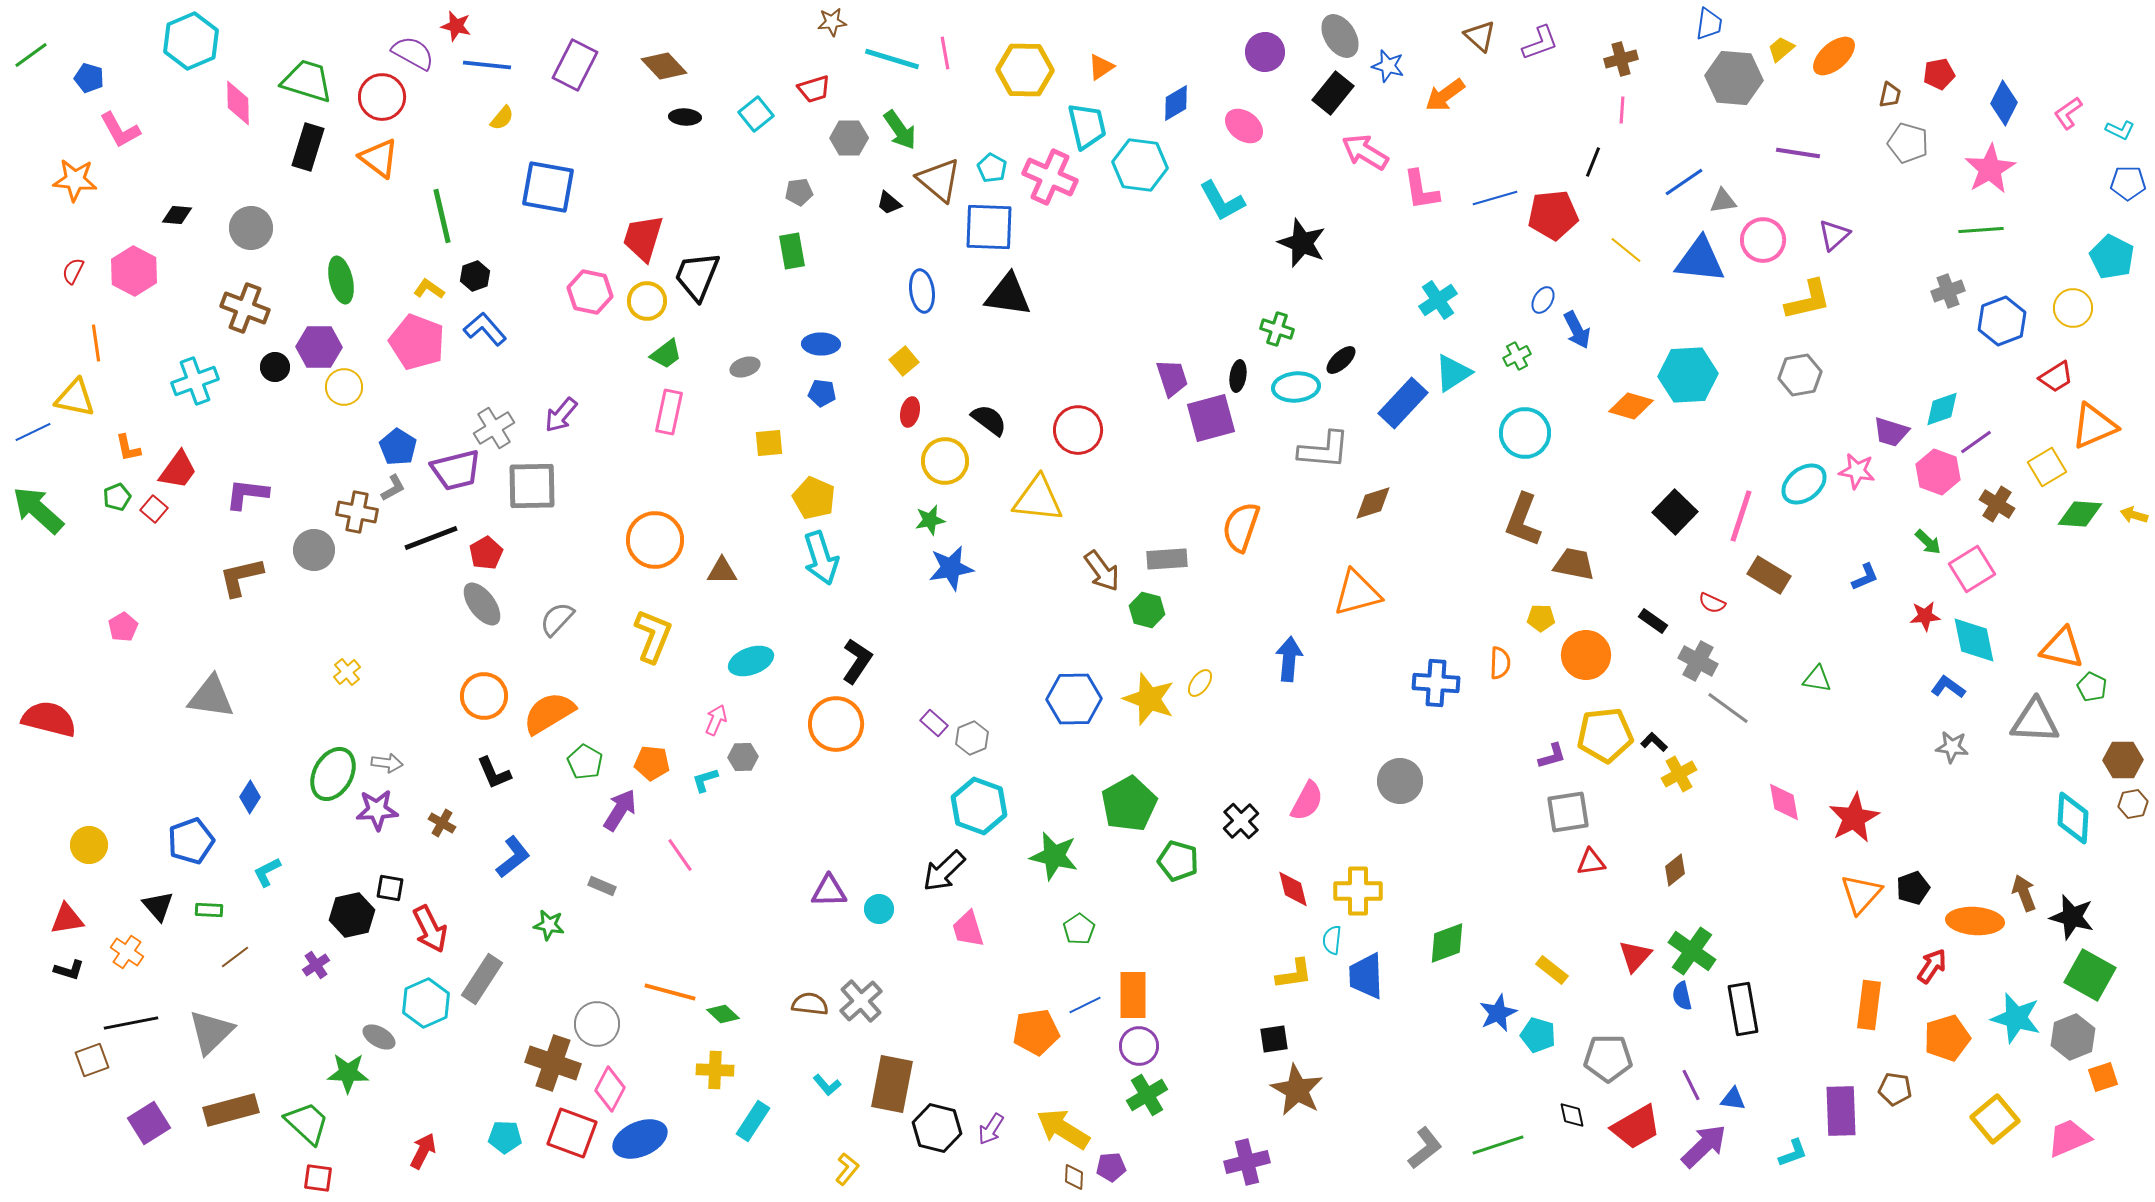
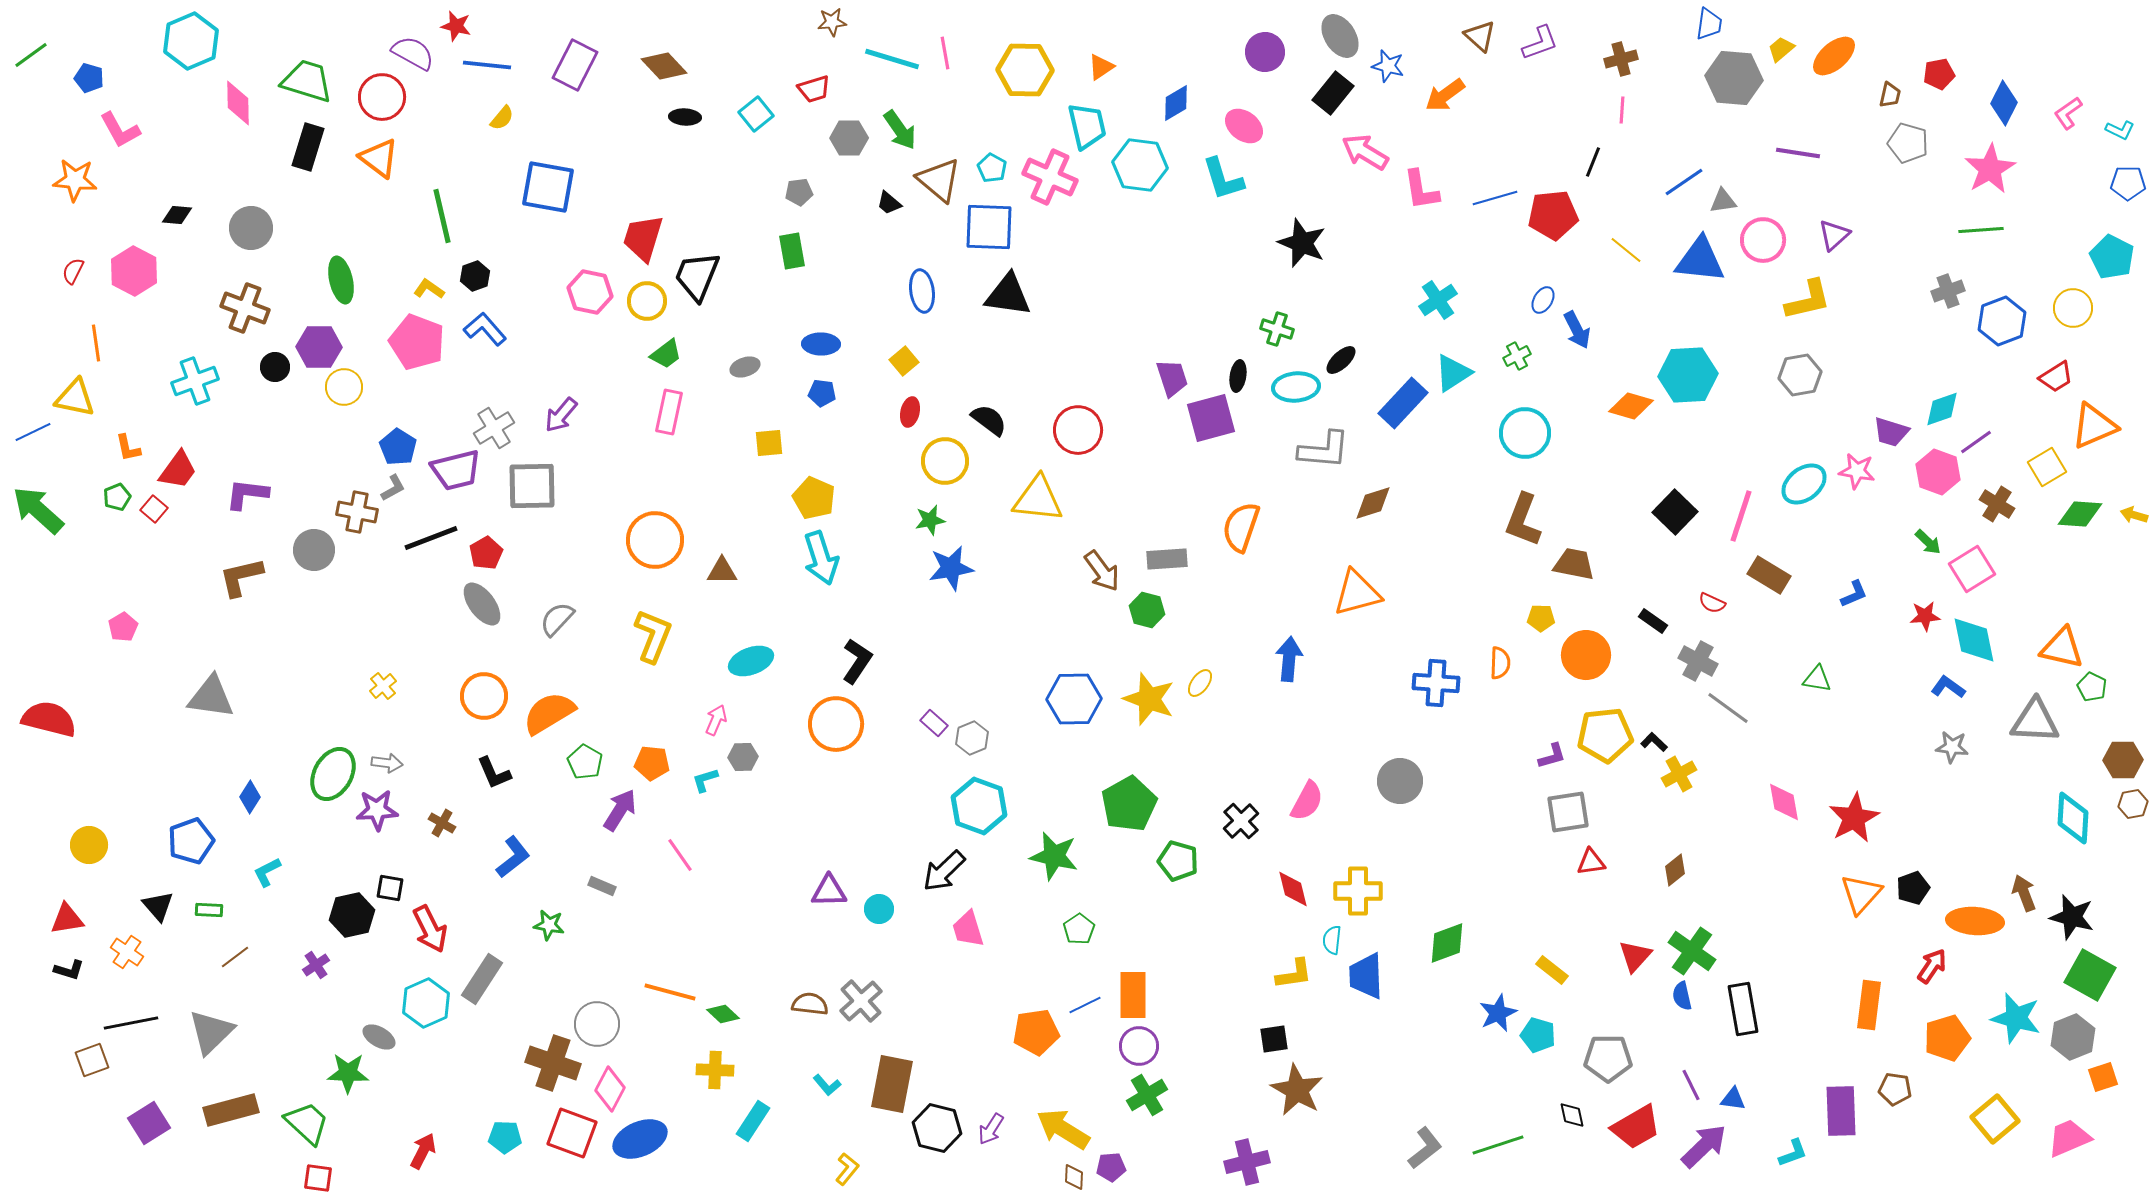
cyan L-shape at (1222, 201): moved 1 px right, 22 px up; rotated 12 degrees clockwise
blue L-shape at (1865, 577): moved 11 px left, 17 px down
yellow cross at (347, 672): moved 36 px right, 14 px down
